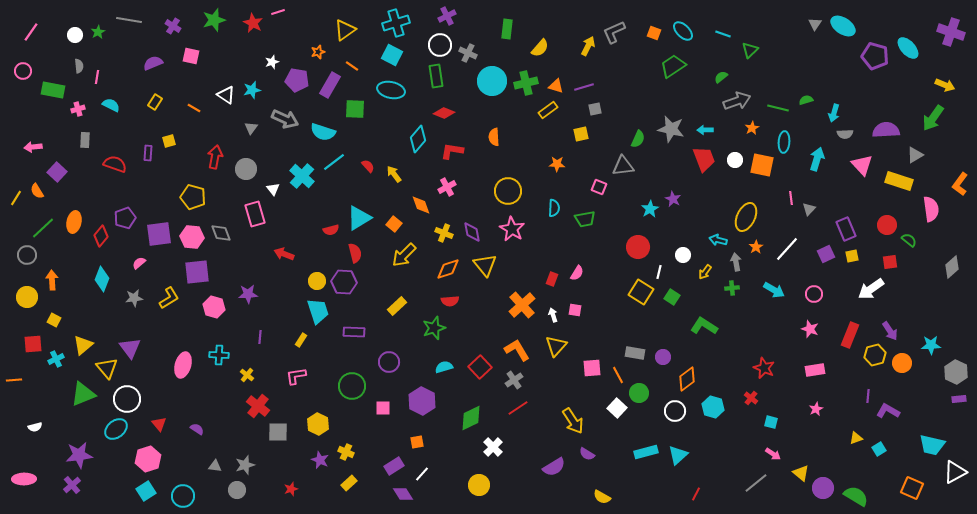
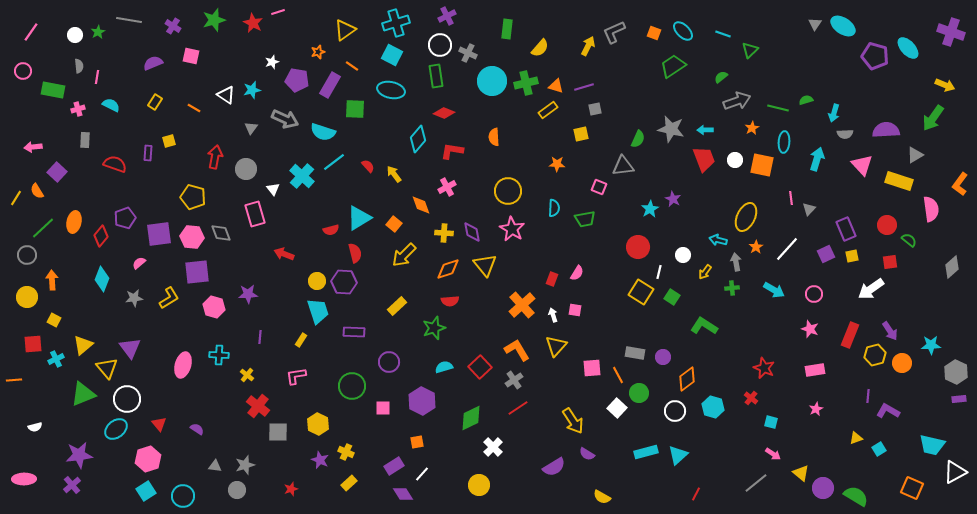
yellow cross at (444, 233): rotated 18 degrees counterclockwise
